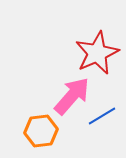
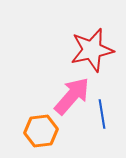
red star: moved 5 px left, 3 px up; rotated 12 degrees clockwise
blue line: moved 2 px up; rotated 68 degrees counterclockwise
